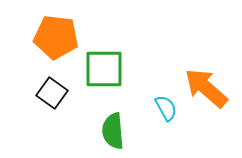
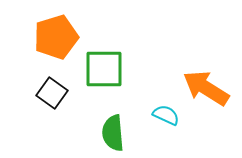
orange pentagon: rotated 24 degrees counterclockwise
orange arrow: rotated 9 degrees counterclockwise
cyan semicircle: moved 7 px down; rotated 36 degrees counterclockwise
green semicircle: moved 2 px down
